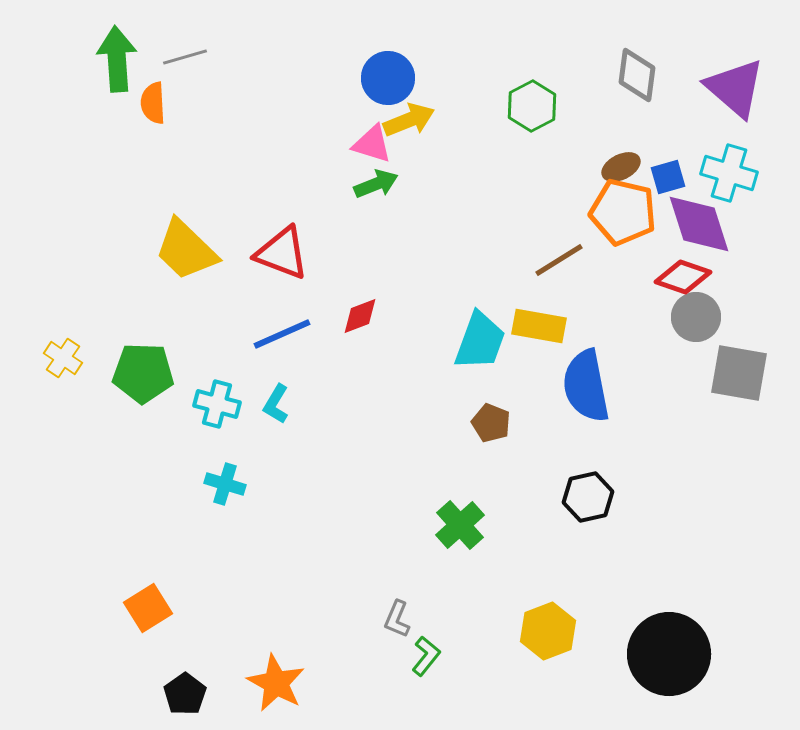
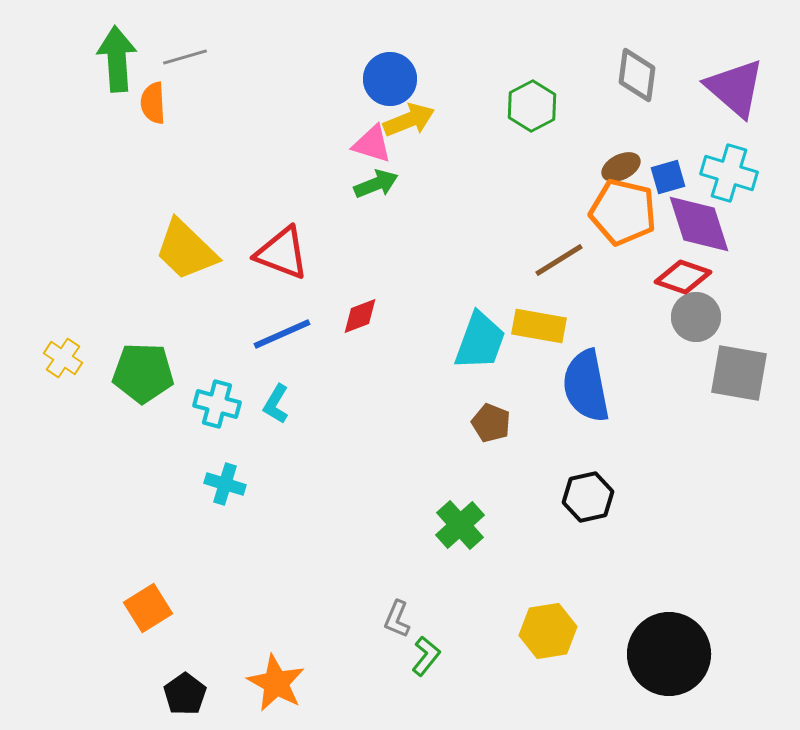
blue circle at (388, 78): moved 2 px right, 1 px down
yellow hexagon at (548, 631): rotated 12 degrees clockwise
